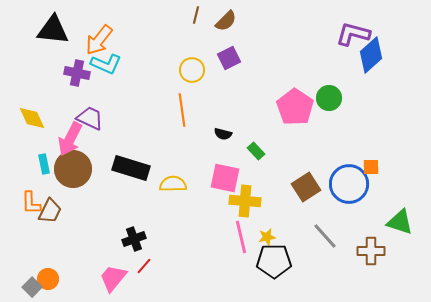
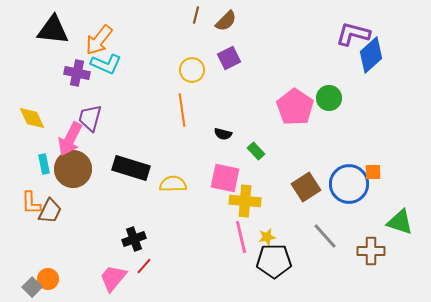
purple trapezoid: rotated 100 degrees counterclockwise
orange square: moved 2 px right, 5 px down
